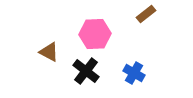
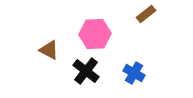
brown triangle: moved 2 px up
